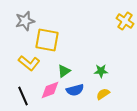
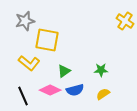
green star: moved 1 px up
pink diamond: rotated 45 degrees clockwise
